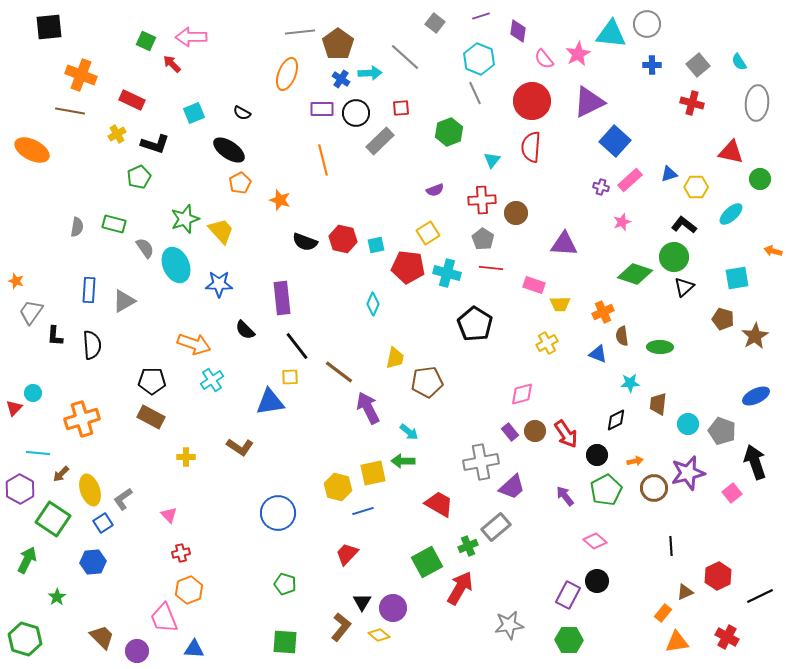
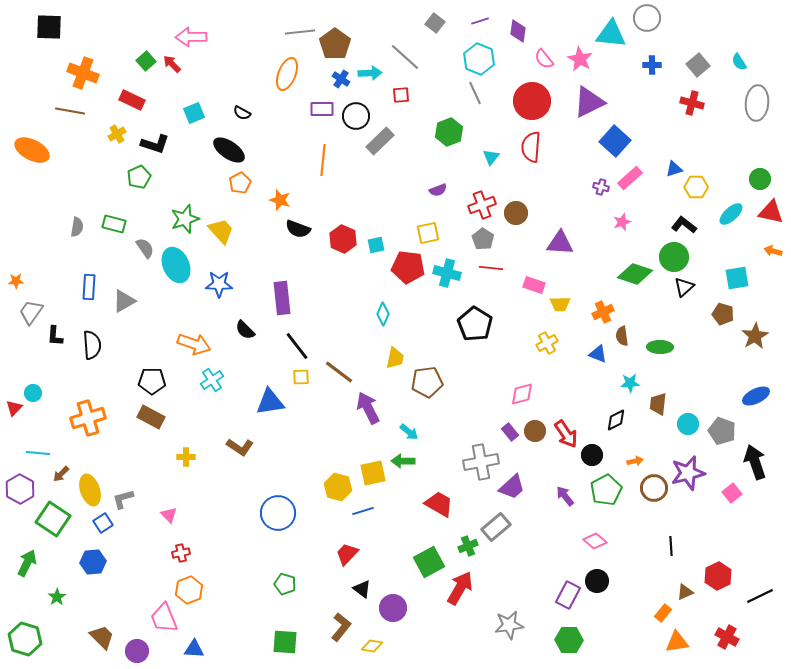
purple line at (481, 16): moved 1 px left, 5 px down
gray circle at (647, 24): moved 6 px up
black square at (49, 27): rotated 8 degrees clockwise
green square at (146, 41): moved 20 px down; rotated 24 degrees clockwise
brown pentagon at (338, 44): moved 3 px left
pink star at (578, 54): moved 2 px right, 5 px down; rotated 15 degrees counterclockwise
orange cross at (81, 75): moved 2 px right, 2 px up
red square at (401, 108): moved 13 px up
black circle at (356, 113): moved 3 px down
red triangle at (731, 152): moved 40 px right, 60 px down
orange line at (323, 160): rotated 20 degrees clockwise
cyan triangle at (492, 160): moved 1 px left, 3 px up
blue triangle at (669, 174): moved 5 px right, 5 px up
pink rectangle at (630, 180): moved 2 px up
purple semicircle at (435, 190): moved 3 px right
red cross at (482, 200): moved 5 px down; rotated 16 degrees counterclockwise
yellow square at (428, 233): rotated 20 degrees clockwise
red hexagon at (343, 239): rotated 12 degrees clockwise
black semicircle at (305, 242): moved 7 px left, 13 px up
purple triangle at (564, 244): moved 4 px left, 1 px up
orange star at (16, 281): rotated 21 degrees counterclockwise
blue rectangle at (89, 290): moved 3 px up
cyan diamond at (373, 304): moved 10 px right, 10 px down
brown pentagon at (723, 319): moved 5 px up
yellow square at (290, 377): moved 11 px right
orange cross at (82, 419): moved 6 px right, 1 px up
black circle at (597, 455): moved 5 px left
gray L-shape at (123, 499): rotated 20 degrees clockwise
green arrow at (27, 560): moved 3 px down
green square at (427, 562): moved 2 px right
black triangle at (362, 602): moved 13 px up; rotated 24 degrees counterclockwise
yellow diamond at (379, 635): moved 7 px left, 11 px down; rotated 30 degrees counterclockwise
